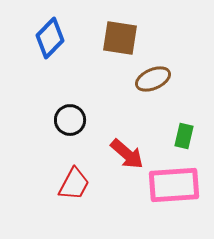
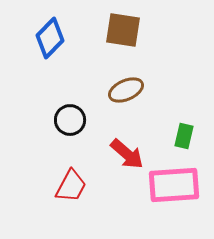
brown square: moved 3 px right, 8 px up
brown ellipse: moved 27 px left, 11 px down
red trapezoid: moved 3 px left, 2 px down
